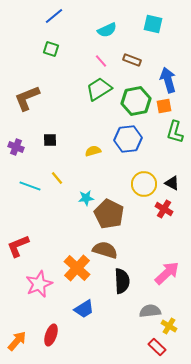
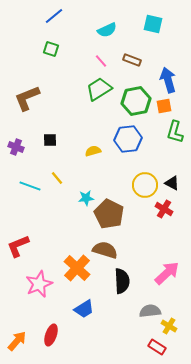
yellow circle: moved 1 px right, 1 px down
red rectangle: rotated 12 degrees counterclockwise
